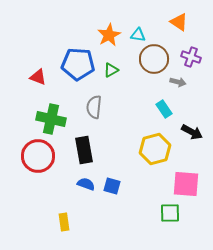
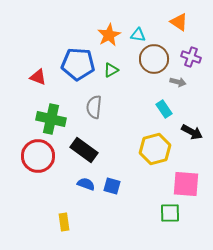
black rectangle: rotated 44 degrees counterclockwise
